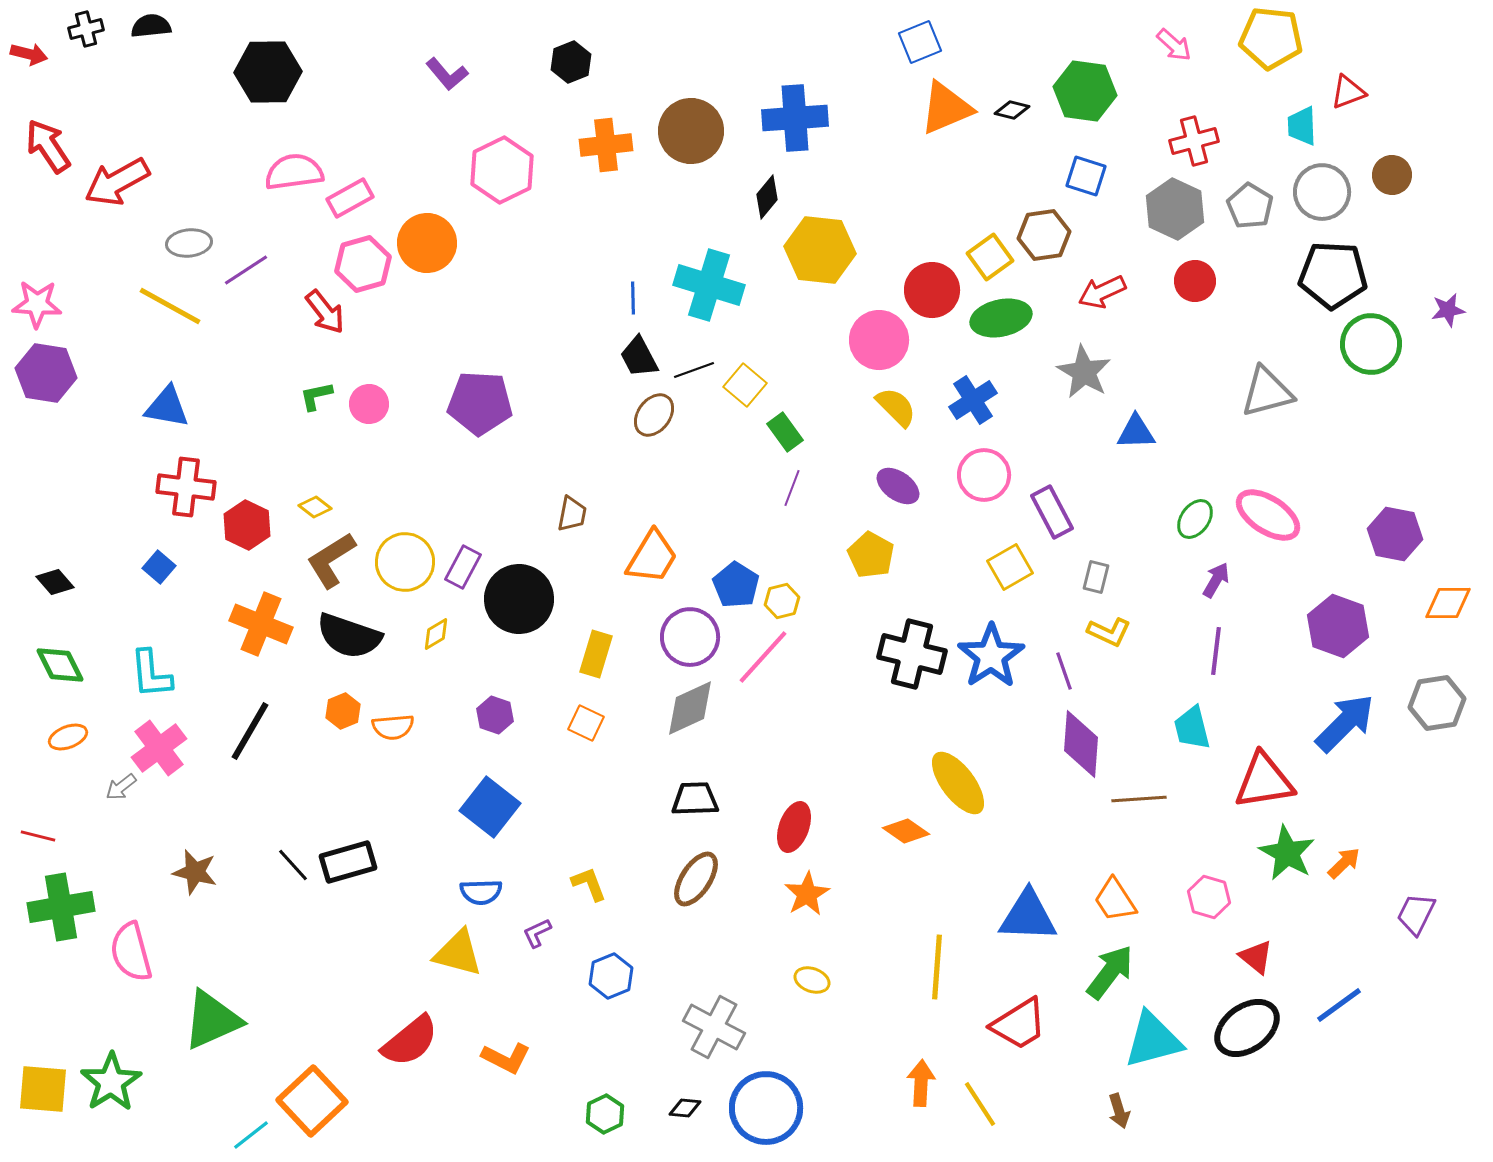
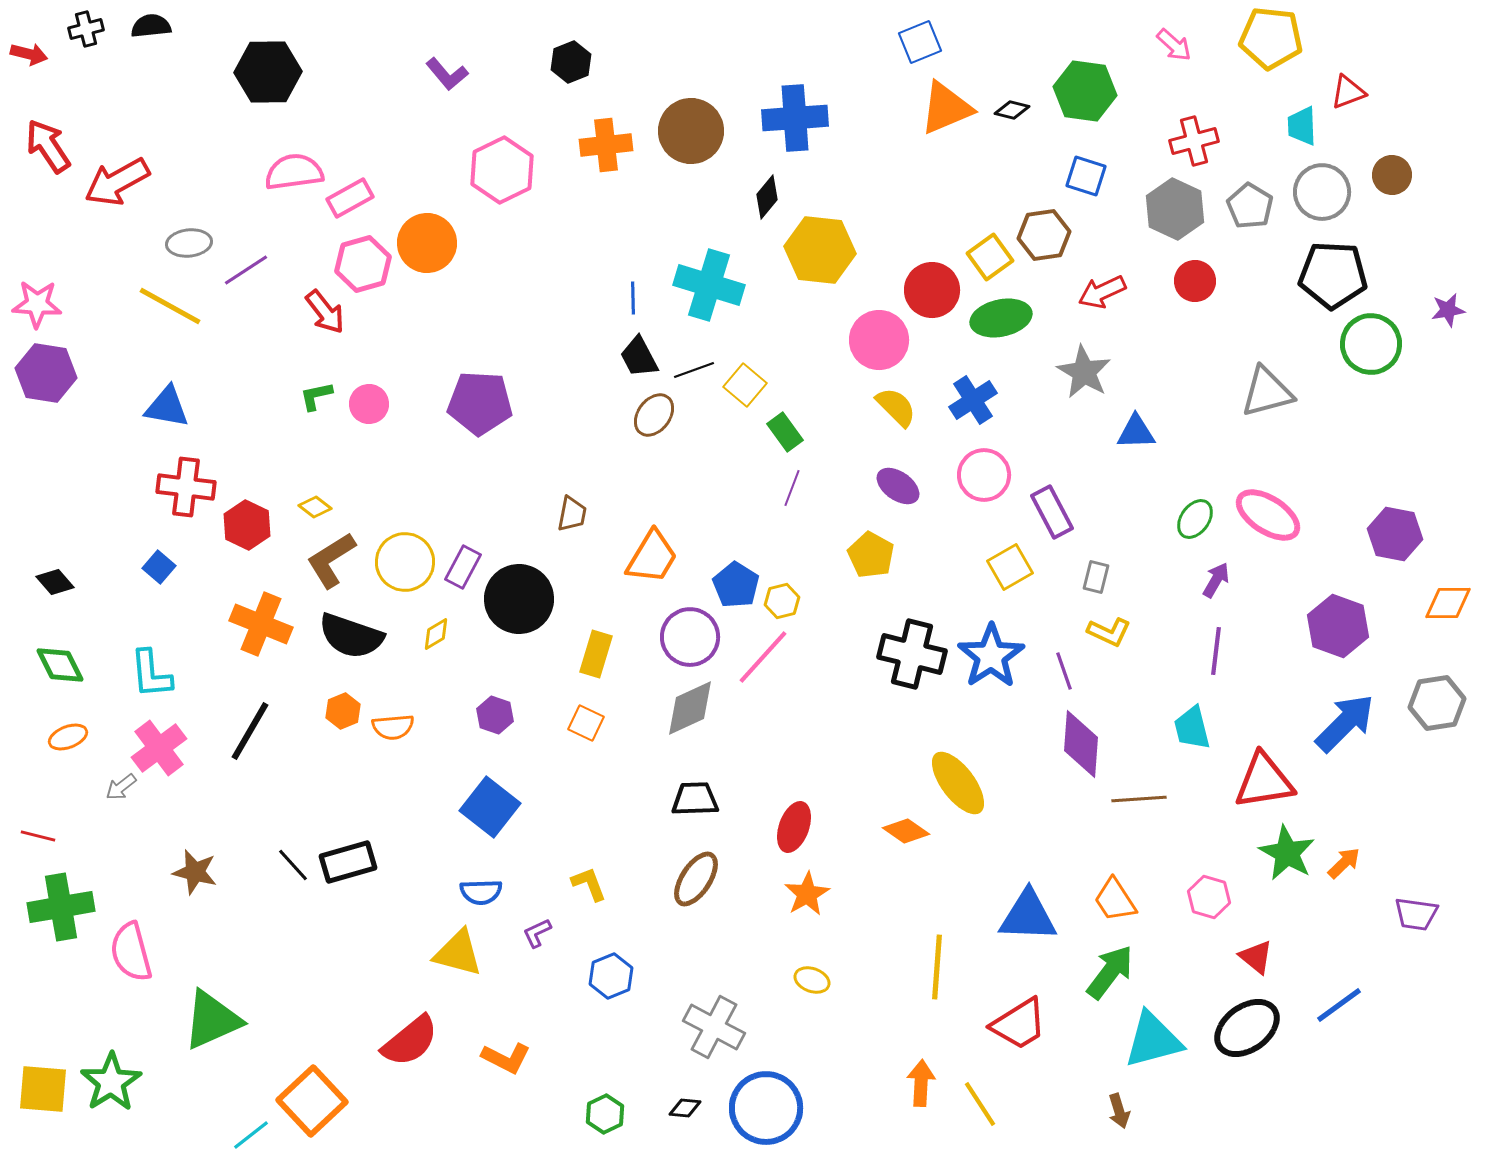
black semicircle at (349, 636): moved 2 px right
purple trapezoid at (1416, 914): rotated 108 degrees counterclockwise
